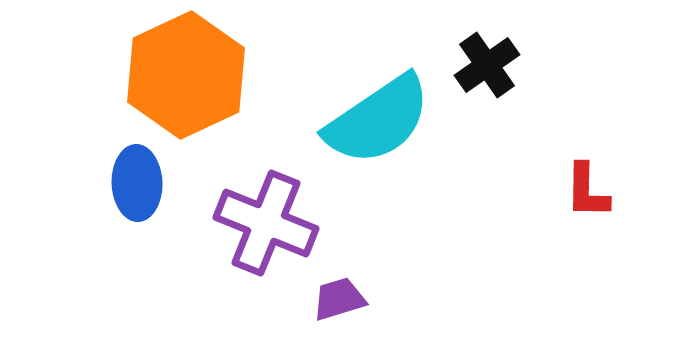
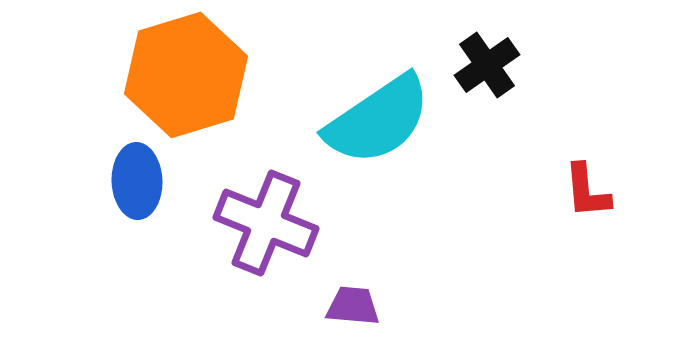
orange hexagon: rotated 8 degrees clockwise
blue ellipse: moved 2 px up
red L-shape: rotated 6 degrees counterclockwise
purple trapezoid: moved 14 px right, 7 px down; rotated 22 degrees clockwise
